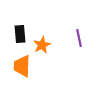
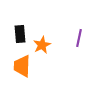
purple line: rotated 24 degrees clockwise
